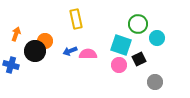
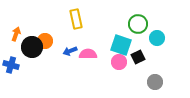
black circle: moved 3 px left, 4 px up
black square: moved 1 px left, 2 px up
pink circle: moved 3 px up
